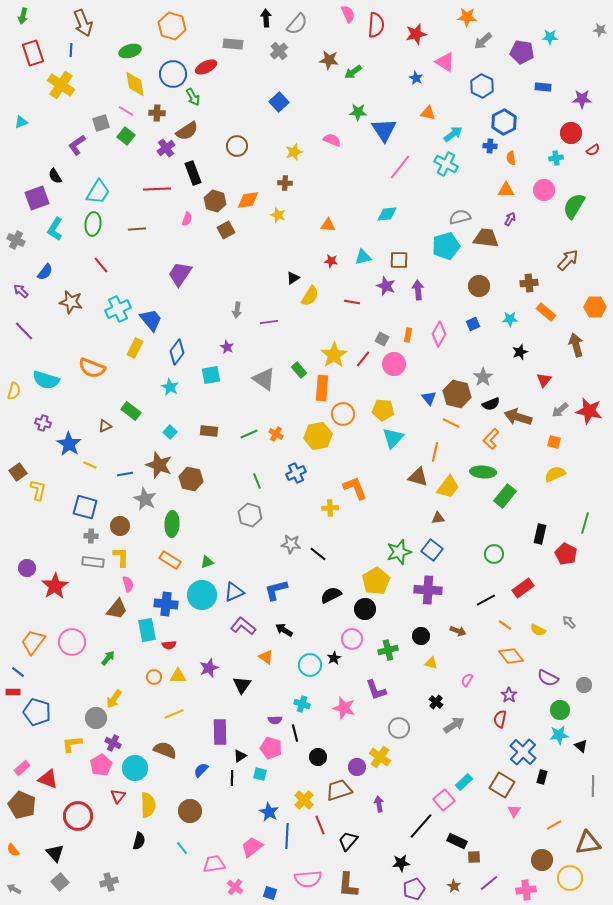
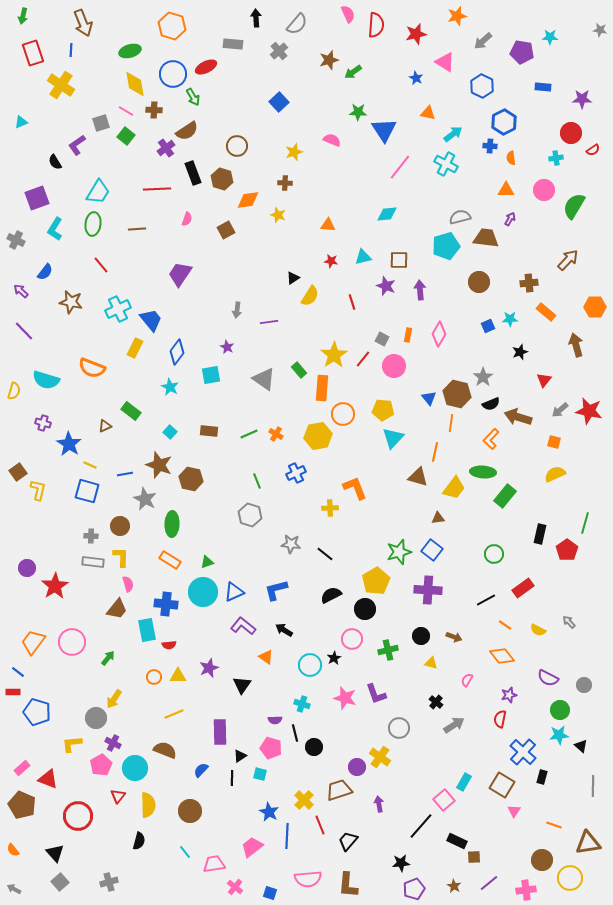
orange star at (467, 17): moved 10 px left, 1 px up; rotated 18 degrees counterclockwise
black arrow at (266, 18): moved 10 px left
brown star at (329, 60): rotated 24 degrees counterclockwise
brown cross at (157, 113): moved 3 px left, 3 px up
black semicircle at (55, 176): moved 14 px up
brown hexagon at (215, 201): moved 7 px right, 22 px up
brown circle at (479, 286): moved 4 px up
purple arrow at (418, 290): moved 2 px right
red line at (352, 302): rotated 63 degrees clockwise
blue square at (473, 324): moved 15 px right, 2 px down
pink circle at (394, 364): moved 2 px down
orange line at (451, 423): rotated 72 degrees clockwise
yellow trapezoid at (448, 487): moved 6 px right, 1 px down
blue square at (85, 507): moved 2 px right, 16 px up
black line at (318, 554): moved 7 px right
red pentagon at (566, 554): moved 1 px right, 4 px up; rotated 10 degrees clockwise
cyan circle at (202, 595): moved 1 px right, 3 px up
brown arrow at (458, 631): moved 4 px left, 6 px down
orange diamond at (511, 656): moved 9 px left
purple L-shape at (376, 690): moved 4 px down
purple star at (509, 695): rotated 21 degrees clockwise
pink star at (344, 708): moved 1 px right, 10 px up
black circle at (318, 757): moved 4 px left, 10 px up
cyan rectangle at (464, 782): rotated 18 degrees counterclockwise
orange line at (554, 825): rotated 49 degrees clockwise
cyan line at (182, 848): moved 3 px right, 4 px down
